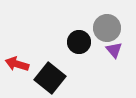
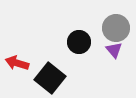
gray circle: moved 9 px right
red arrow: moved 1 px up
